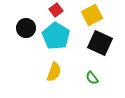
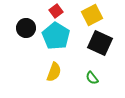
red square: moved 1 px down
